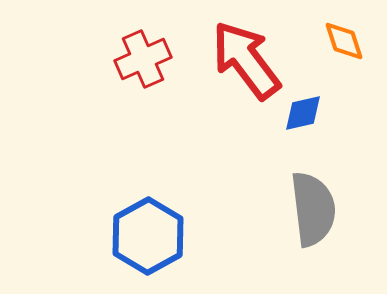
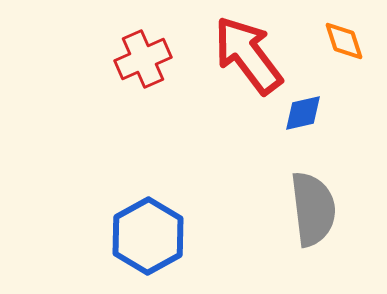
red arrow: moved 2 px right, 5 px up
